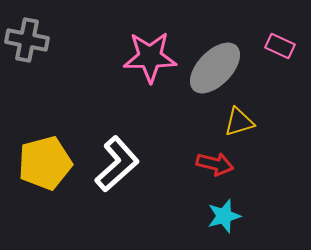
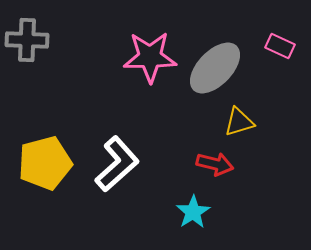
gray cross: rotated 9 degrees counterclockwise
cyan star: moved 31 px left, 4 px up; rotated 16 degrees counterclockwise
